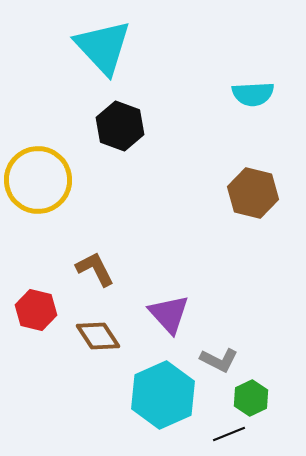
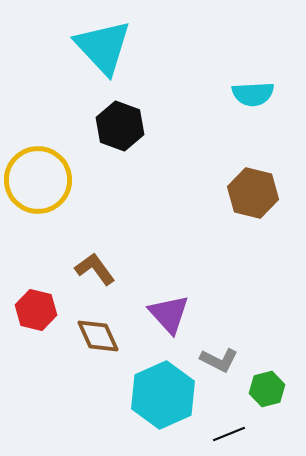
brown L-shape: rotated 9 degrees counterclockwise
brown diamond: rotated 9 degrees clockwise
green hexagon: moved 16 px right, 9 px up; rotated 12 degrees clockwise
